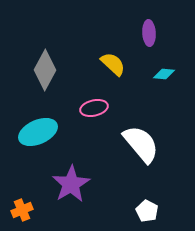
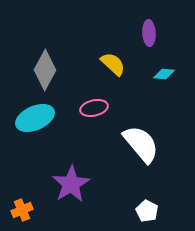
cyan ellipse: moved 3 px left, 14 px up
